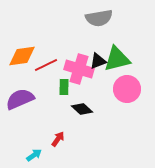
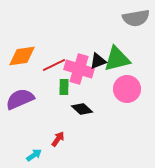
gray semicircle: moved 37 px right
red line: moved 8 px right
